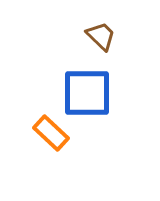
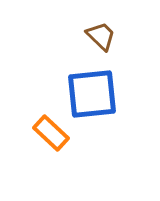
blue square: moved 5 px right, 1 px down; rotated 6 degrees counterclockwise
